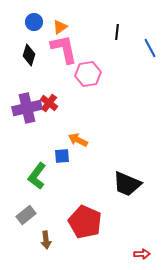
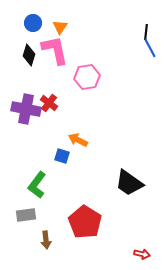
blue circle: moved 1 px left, 1 px down
orange triangle: rotated 21 degrees counterclockwise
black line: moved 29 px right
pink L-shape: moved 9 px left, 1 px down
pink hexagon: moved 1 px left, 3 px down
purple cross: moved 1 px left, 1 px down; rotated 24 degrees clockwise
blue square: rotated 21 degrees clockwise
green L-shape: moved 9 px down
black trapezoid: moved 2 px right, 1 px up; rotated 12 degrees clockwise
gray rectangle: rotated 30 degrees clockwise
red pentagon: rotated 8 degrees clockwise
red arrow: rotated 14 degrees clockwise
